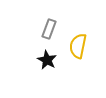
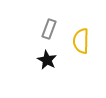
yellow semicircle: moved 3 px right, 5 px up; rotated 10 degrees counterclockwise
